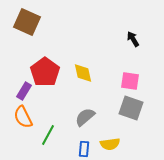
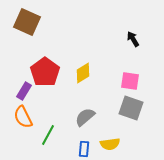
yellow diamond: rotated 70 degrees clockwise
